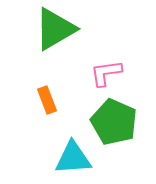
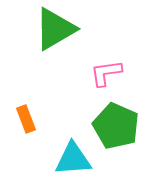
orange rectangle: moved 21 px left, 19 px down
green pentagon: moved 2 px right, 4 px down
cyan triangle: moved 1 px down
